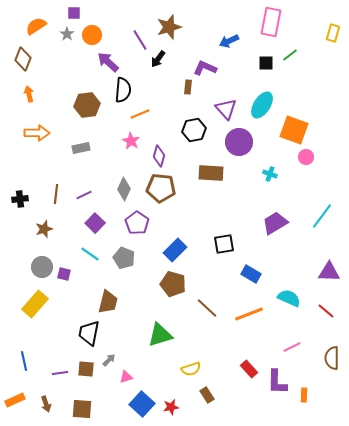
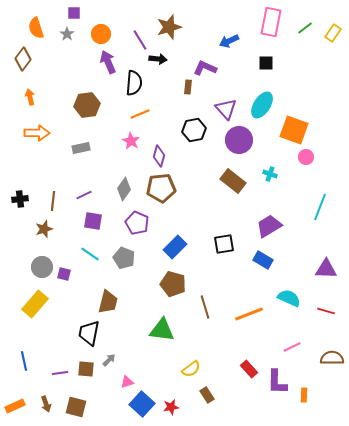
orange semicircle at (36, 26): moved 2 px down; rotated 75 degrees counterclockwise
yellow rectangle at (333, 33): rotated 18 degrees clockwise
orange circle at (92, 35): moved 9 px right, 1 px up
green line at (290, 55): moved 15 px right, 27 px up
brown diamond at (23, 59): rotated 15 degrees clockwise
black arrow at (158, 59): rotated 120 degrees counterclockwise
purple arrow at (108, 62): rotated 25 degrees clockwise
black semicircle at (123, 90): moved 11 px right, 7 px up
orange arrow at (29, 94): moved 1 px right, 3 px down
purple circle at (239, 142): moved 2 px up
brown rectangle at (211, 173): moved 22 px right, 8 px down; rotated 35 degrees clockwise
brown pentagon at (161, 188): rotated 12 degrees counterclockwise
gray diamond at (124, 189): rotated 10 degrees clockwise
brown line at (56, 194): moved 3 px left, 7 px down
cyan line at (322, 216): moved 2 px left, 9 px up; rotated 16 degrees counterclockwise
purple square at (95, 223): moved 2 px left, 2 px up; rotated 36 degrees counterclockwise
purple pentagon at (137, 223): rotated 10 degrees counterclockwise
purple trapezoid at (275, 223): moved 6 px left, 3 px down
blue rectangle at (175, 250): moved 3 px up
purple triangle at (329, 272): moved 3 px left, 3 px up
blue rectangle at (251, 274): moved 12 px right, 14 px up
brown line at (207, 308): moved 2 px left, 1 px up; rotated 30 degrees clockwise
red line at (326, 311): rotated 24 degrees counterclockwise
green triangle at (160, 335): moved 2 px right, 5 px up; rotated 24 degrees clockwise
brown semicircle at (332, 358): rotated 90 degrees clockwise
yellow semicircle at (191, 369): rotated 18 degrees counterclockwise
pink triangle at (126, 377): moved 1 px right, 5 px down
orange rectangle at (15, 400): moved 6 px down
brown square at (82, 409): moved 6 px left, 2 px up; rotated 10 degrees clockwise
